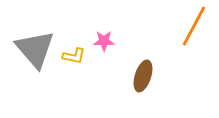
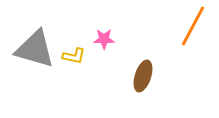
orange line: moved 1 px left
pink star: moved 2 px up
gray triangle: rotated 33 degrees counterclockwise
